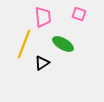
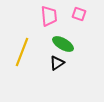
pink trapezoid: moved 6 px right, 1 px up
yellow line: moved 2 px left, 8 px down
black triangle: moved 15 px right
